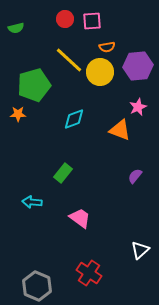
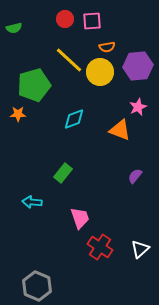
green semicircle: moved 2 px left
pink trapezoid: rotated 35 degrees clockwise
white triangle: moved 1 px up
red cross: moved 11 px right, 26 px up
